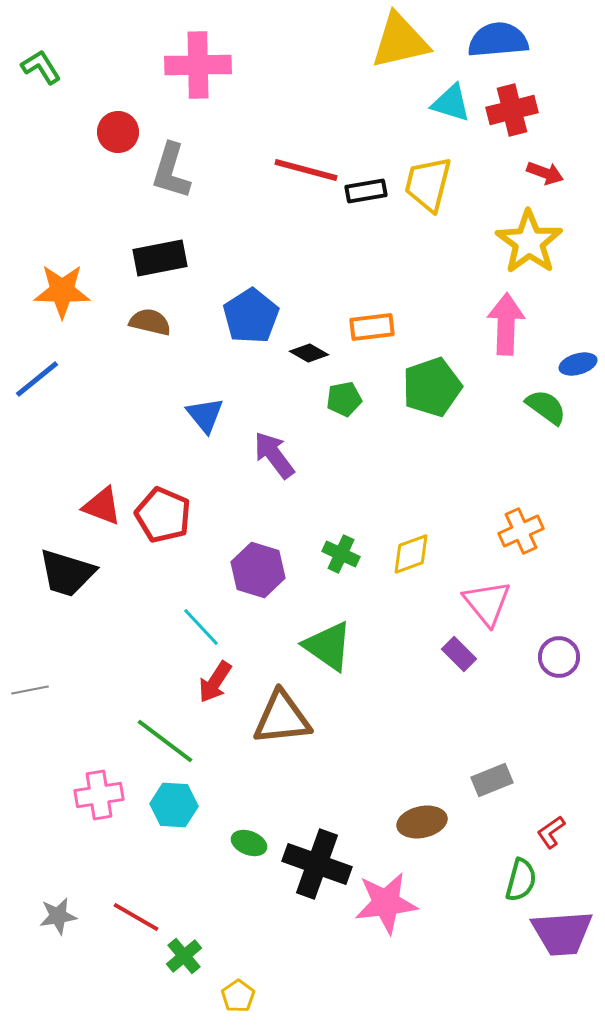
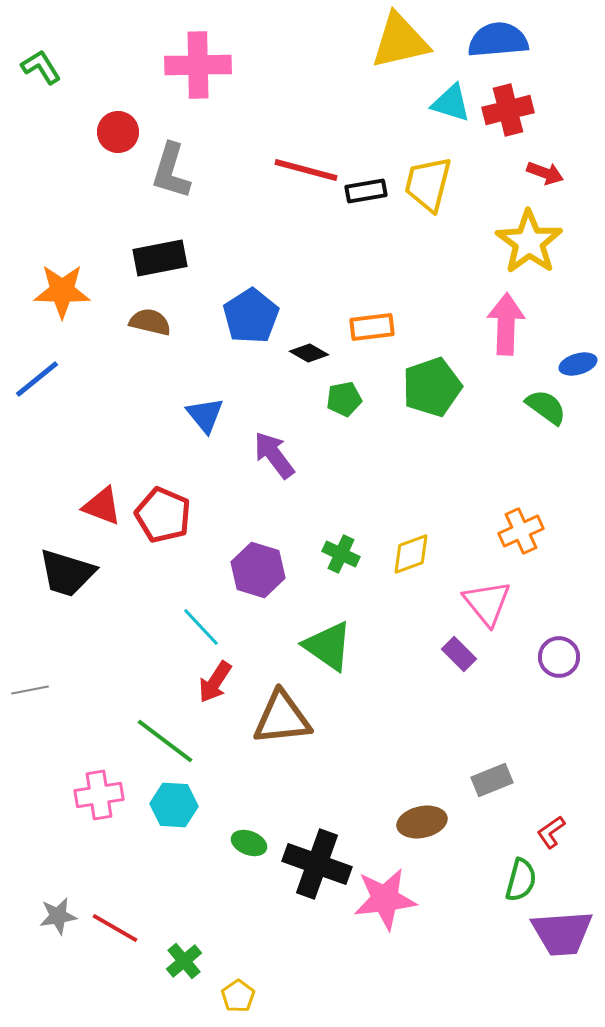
red cross at (512, 110): moved 4 px left
pink star at (386, 903): moved 1 px left, 4 px up
red line at (136, 917): moved 21 px left, 11 px down
green cross at (184, 956): moved 5 px down
